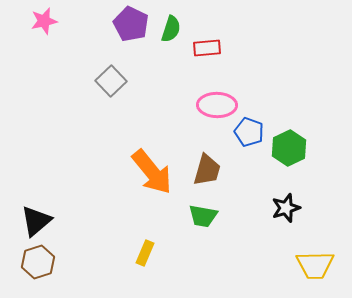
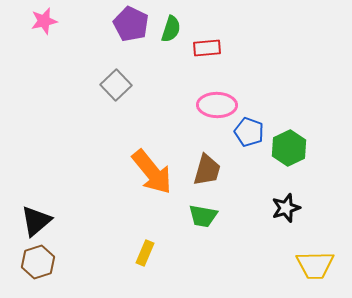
gray square: moved 5 px right, 4 px down
